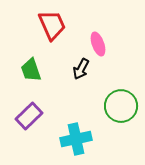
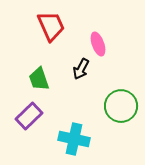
red trapezoid: moved 1 px left, 1 px down
green trapezoid: moved 8 px right, 9 px down
cyan cross: moved 2 px left; rotated 24 degrees clockwise
